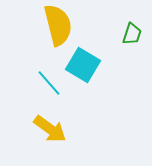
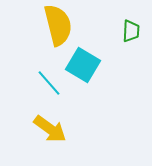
green trapezoid: moved 1 px left, 3 px up; rotated 15 degrees counterclockwise
